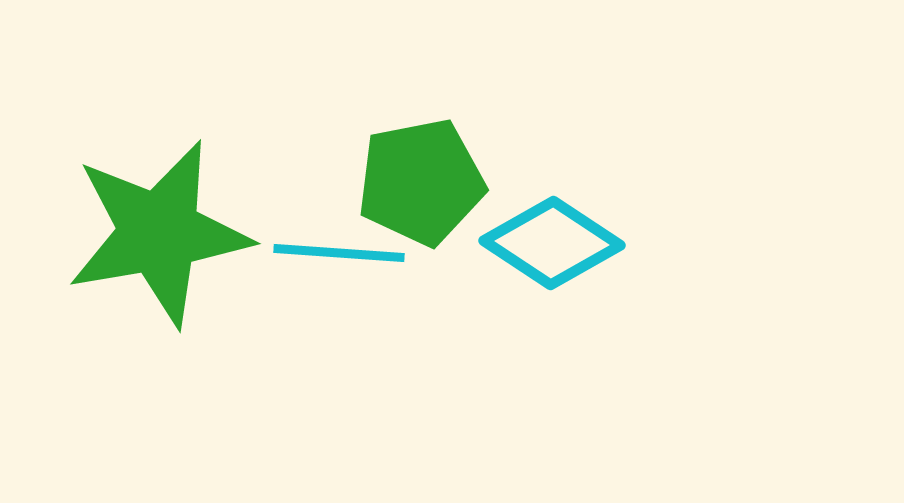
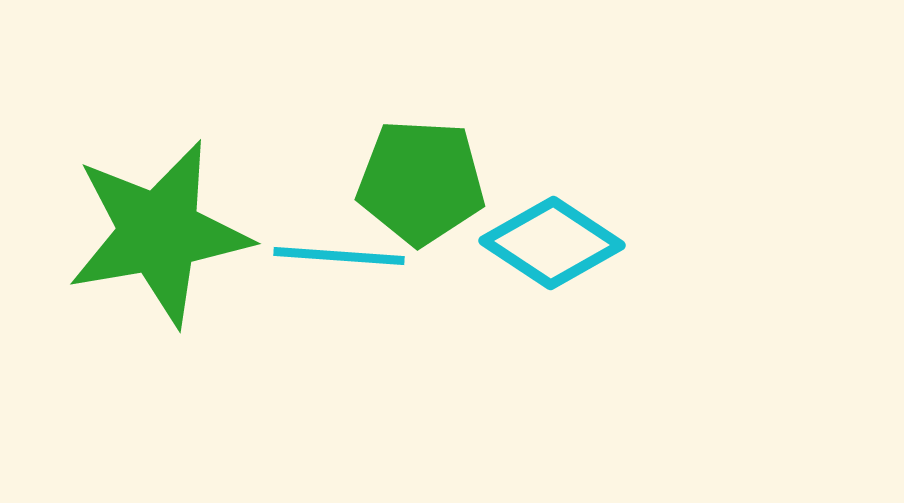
green pentagon: rotated 14 degrees clockwise
cyan line: moved 3 px down
